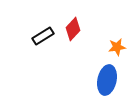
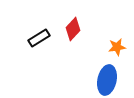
black rectangle: moved 4 px left, 2 px down
